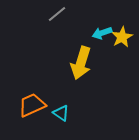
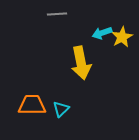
gray line: rotated 36 degrees clockwise
yellow arrow: rotated 28 degrees counterclockwise
orange trapezoid: rotated 24 degrees clockwise
cyan triangle: moved 4 px up; rotated 42 degrees clockwise
